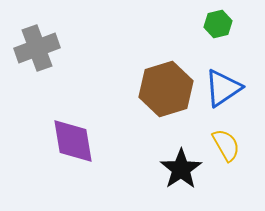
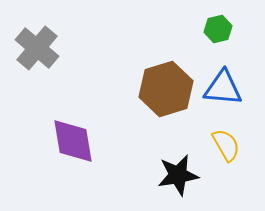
green hexagon: moved 5 px down
gray cross: rotated 30 degrees counterclockwise
blue triangle: rotated 39 degrees clockwise
black star: moved 3 px left, 6 px down; rotated 24 degrees clockwise
